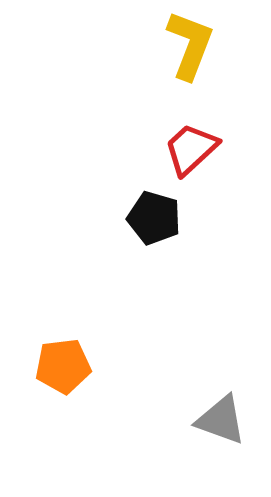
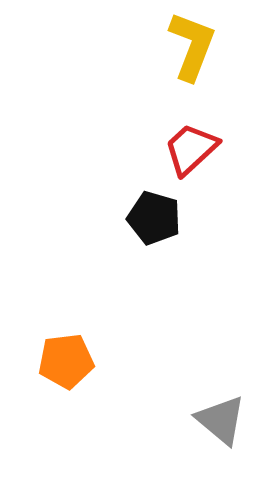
yellow L-shape: moved 2 px right, 1 px down
orange pentagon: moved 3 px right, 5 px up
gray triangle: rotated 20 degrees clockwise
